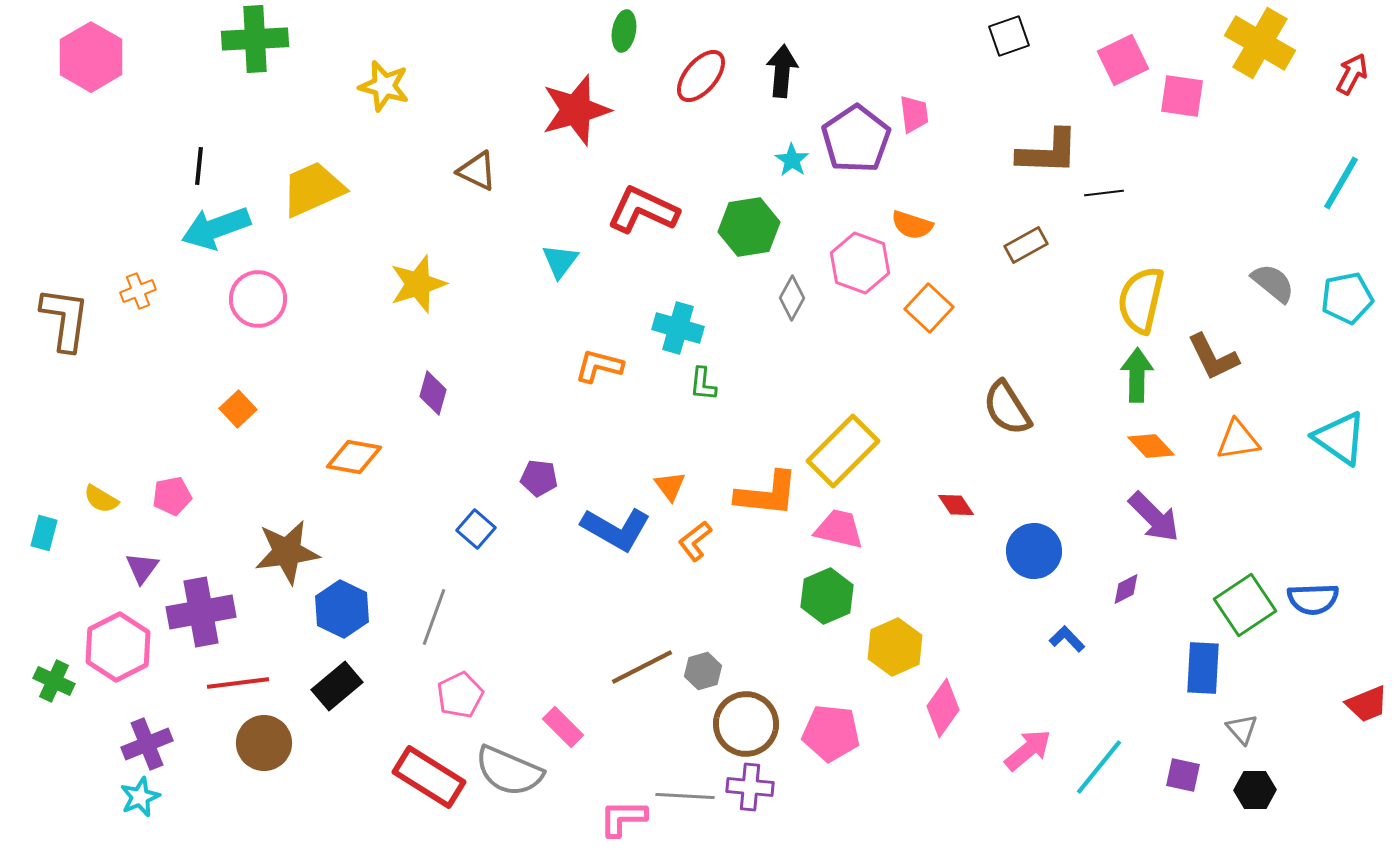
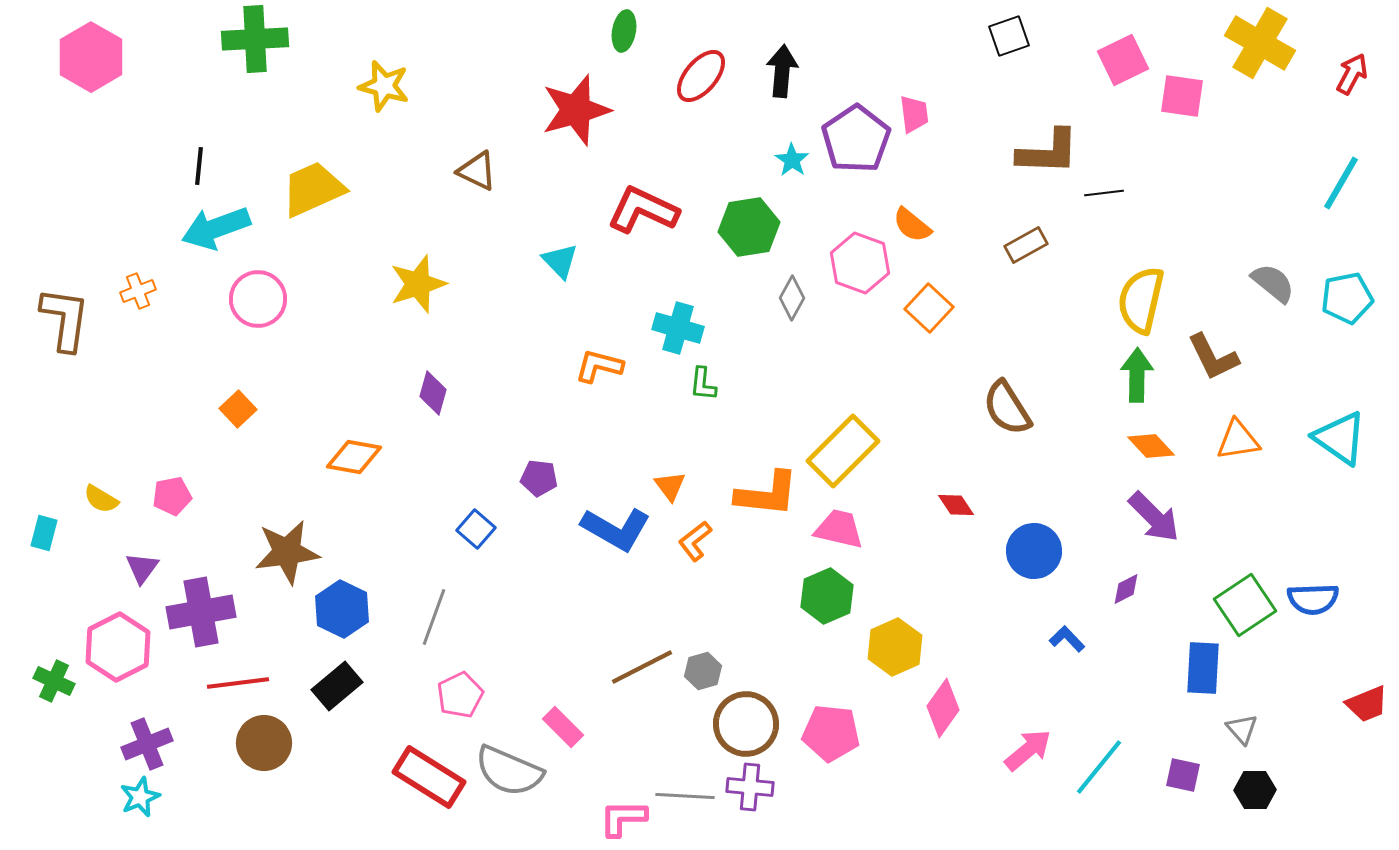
orange semicircle at (912, 225): rotated 21 degrees clockwise
cyan triangle at (560, 261): rotated 21 degrees counterclockwise
